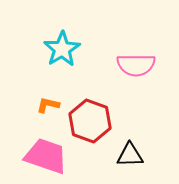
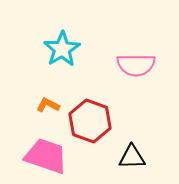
orange L-shape: rotated 15 degrees clockwise
black triangle: moved 2 px right, 2 px down
